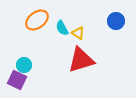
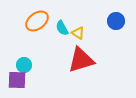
orange ellipse: moved 1 px down
purple square: rotated 24 degrees counterclockwise
